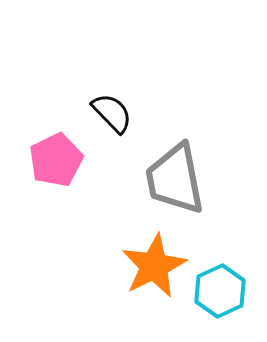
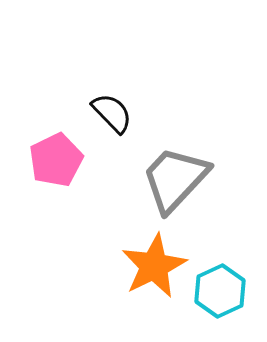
gray trapezoid: rotated 54 degrees clockwise
